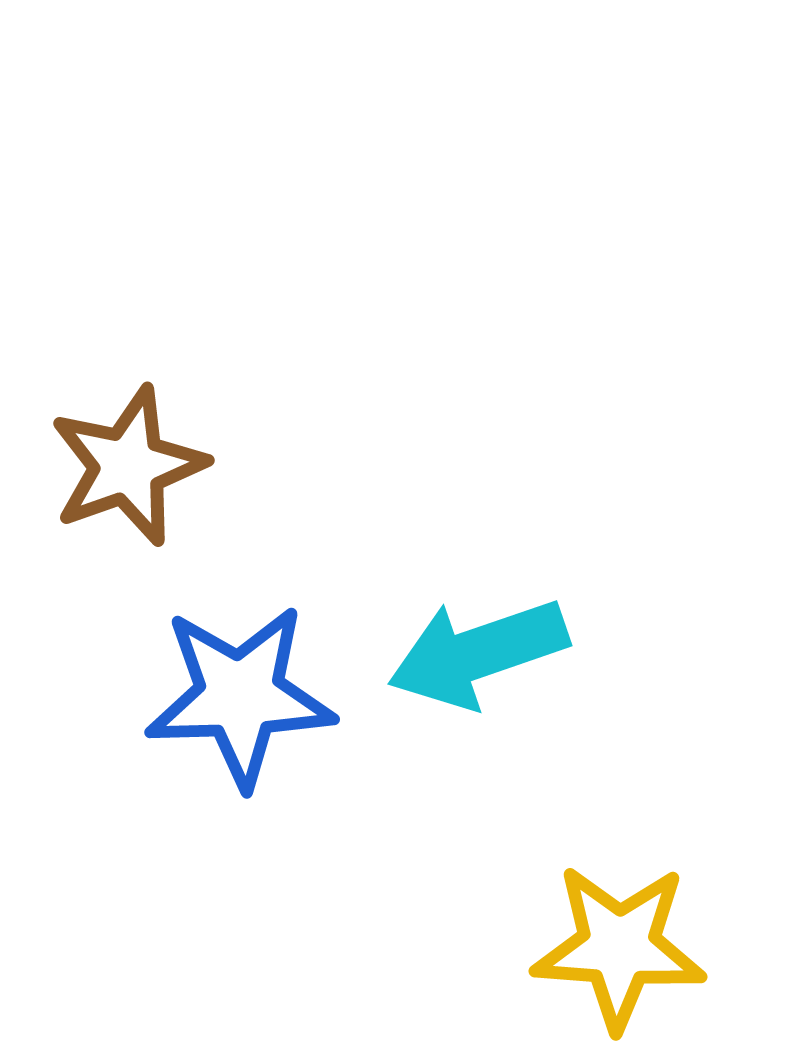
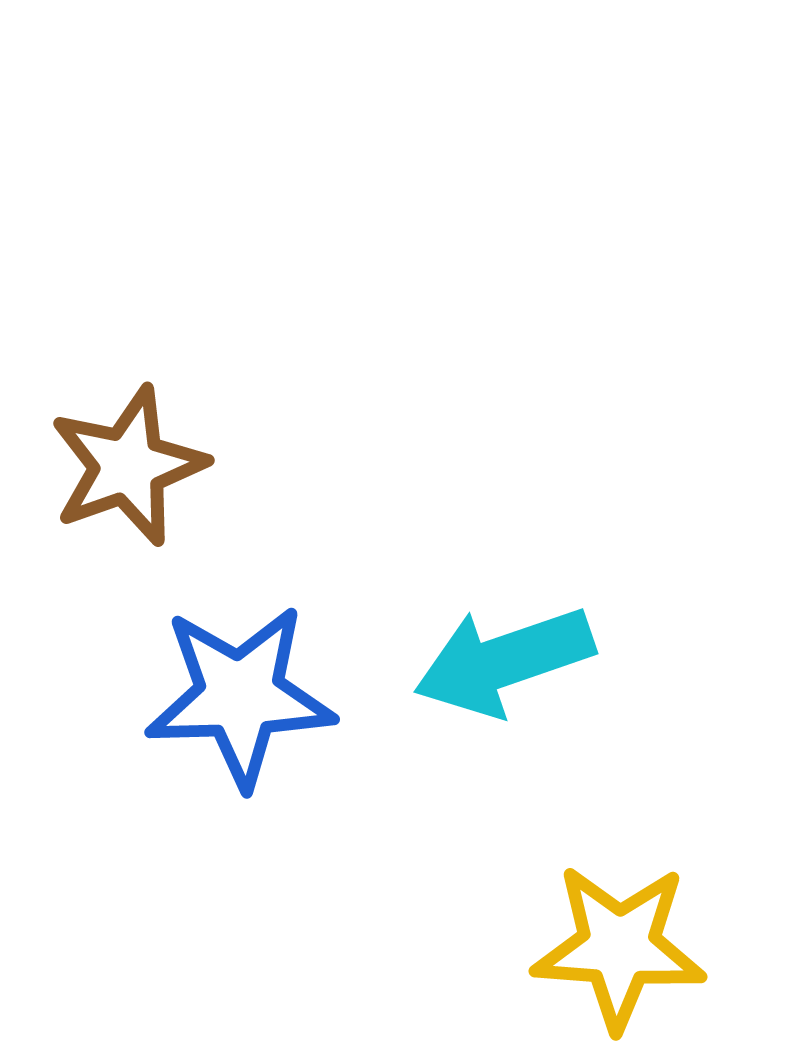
cyan arrow: moved 26 px right, 8 px down
